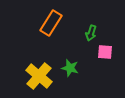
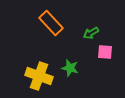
orange rectangle: rotated 75 degrees counterclockwise
green arrow: rotated 42 degrees clockwise
yellow cross: rotated 20 degrees counterclockwise
